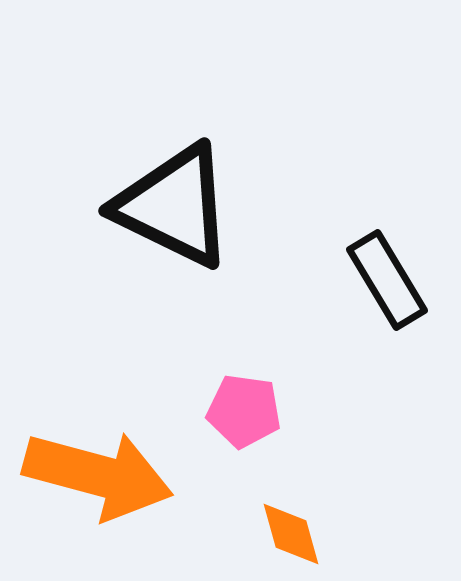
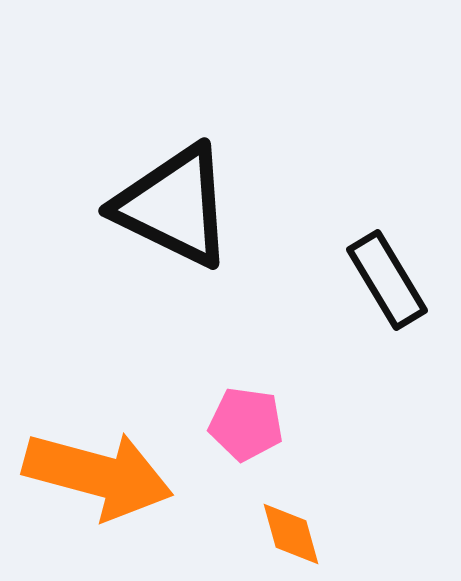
pink pentagon: moved 2 px right, 13 px down
